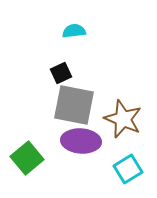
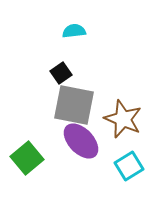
black square: rotated 10 degrees counterclockwise
purple ellipse: rotated 42 degrees clockwise
cyan square: moved 1 px right, 3 px up
